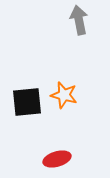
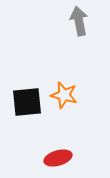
gray arrow: moved 1 px down
red ellipse: moved 1 px right, 1 px up
